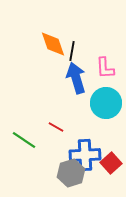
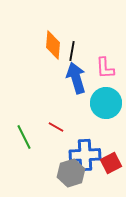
orange diamond: moved 1 px down; rotated 24 degrees clockwise
green line: moved 3 px up; rotated 30 degrees clockwise
red square: rotated 15 degrees clockwise
